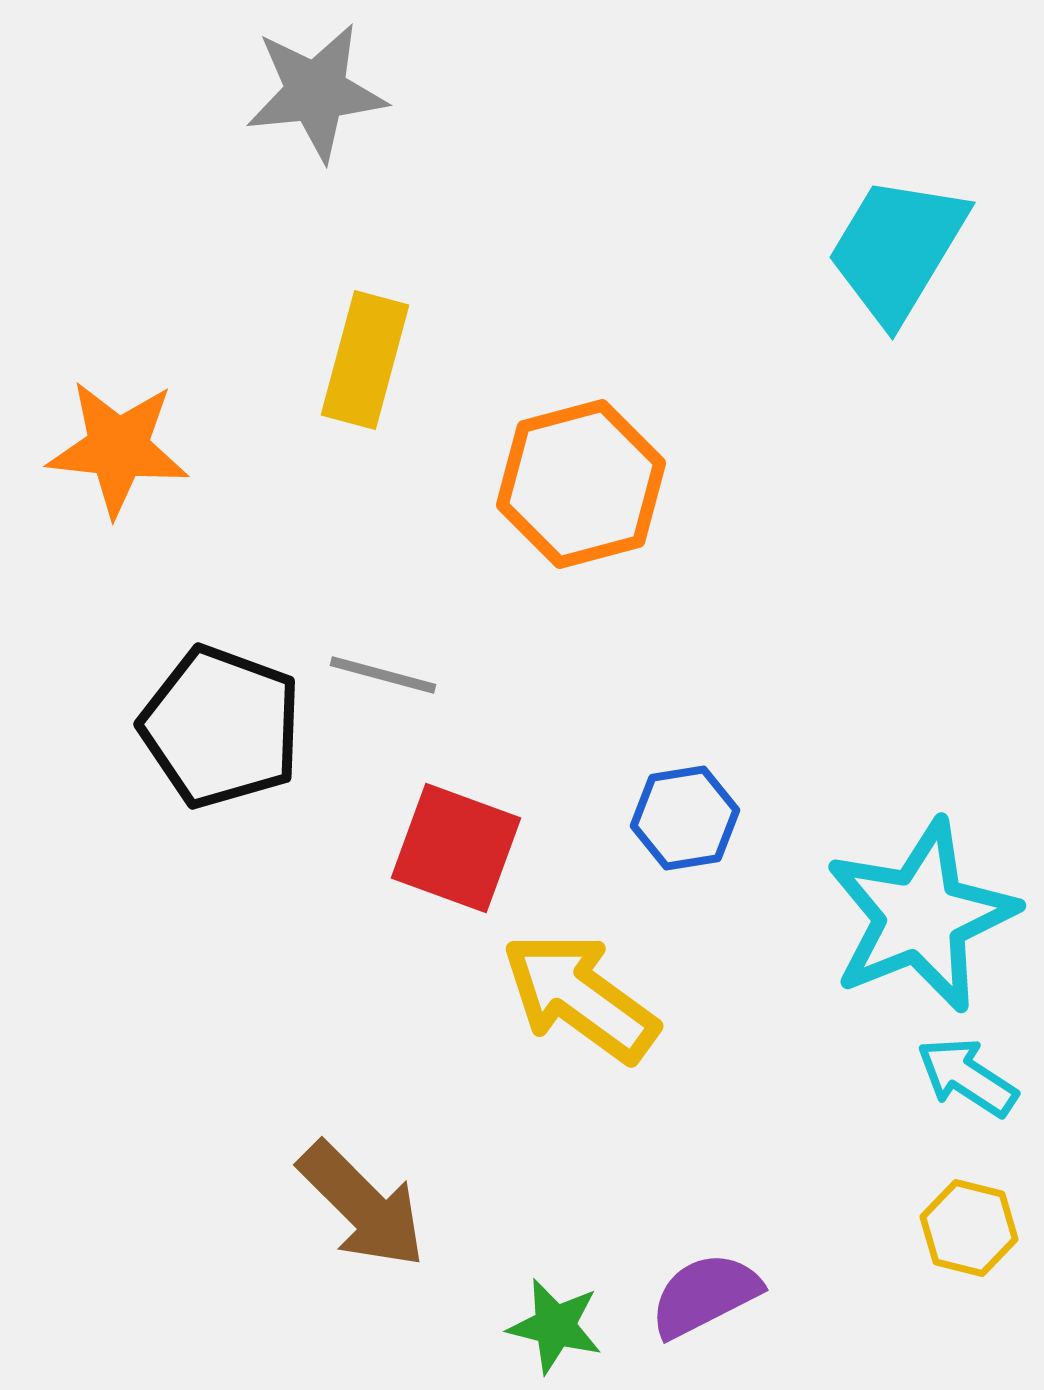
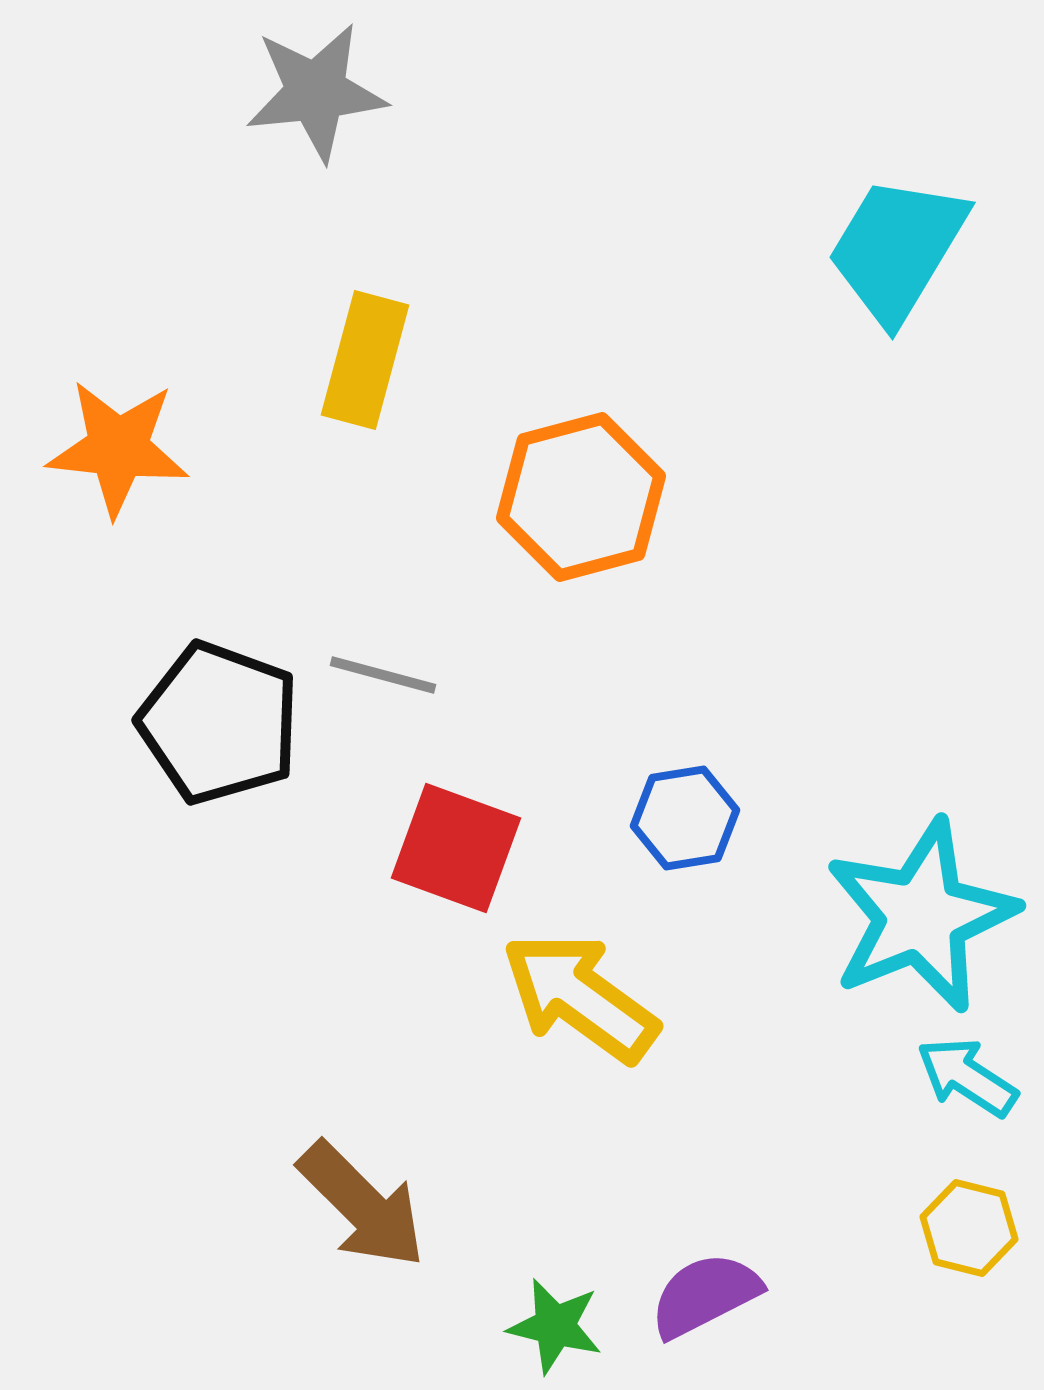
orange hexagon: moved 13 px down
black pentagon: moved 2 px left, 4 px up
